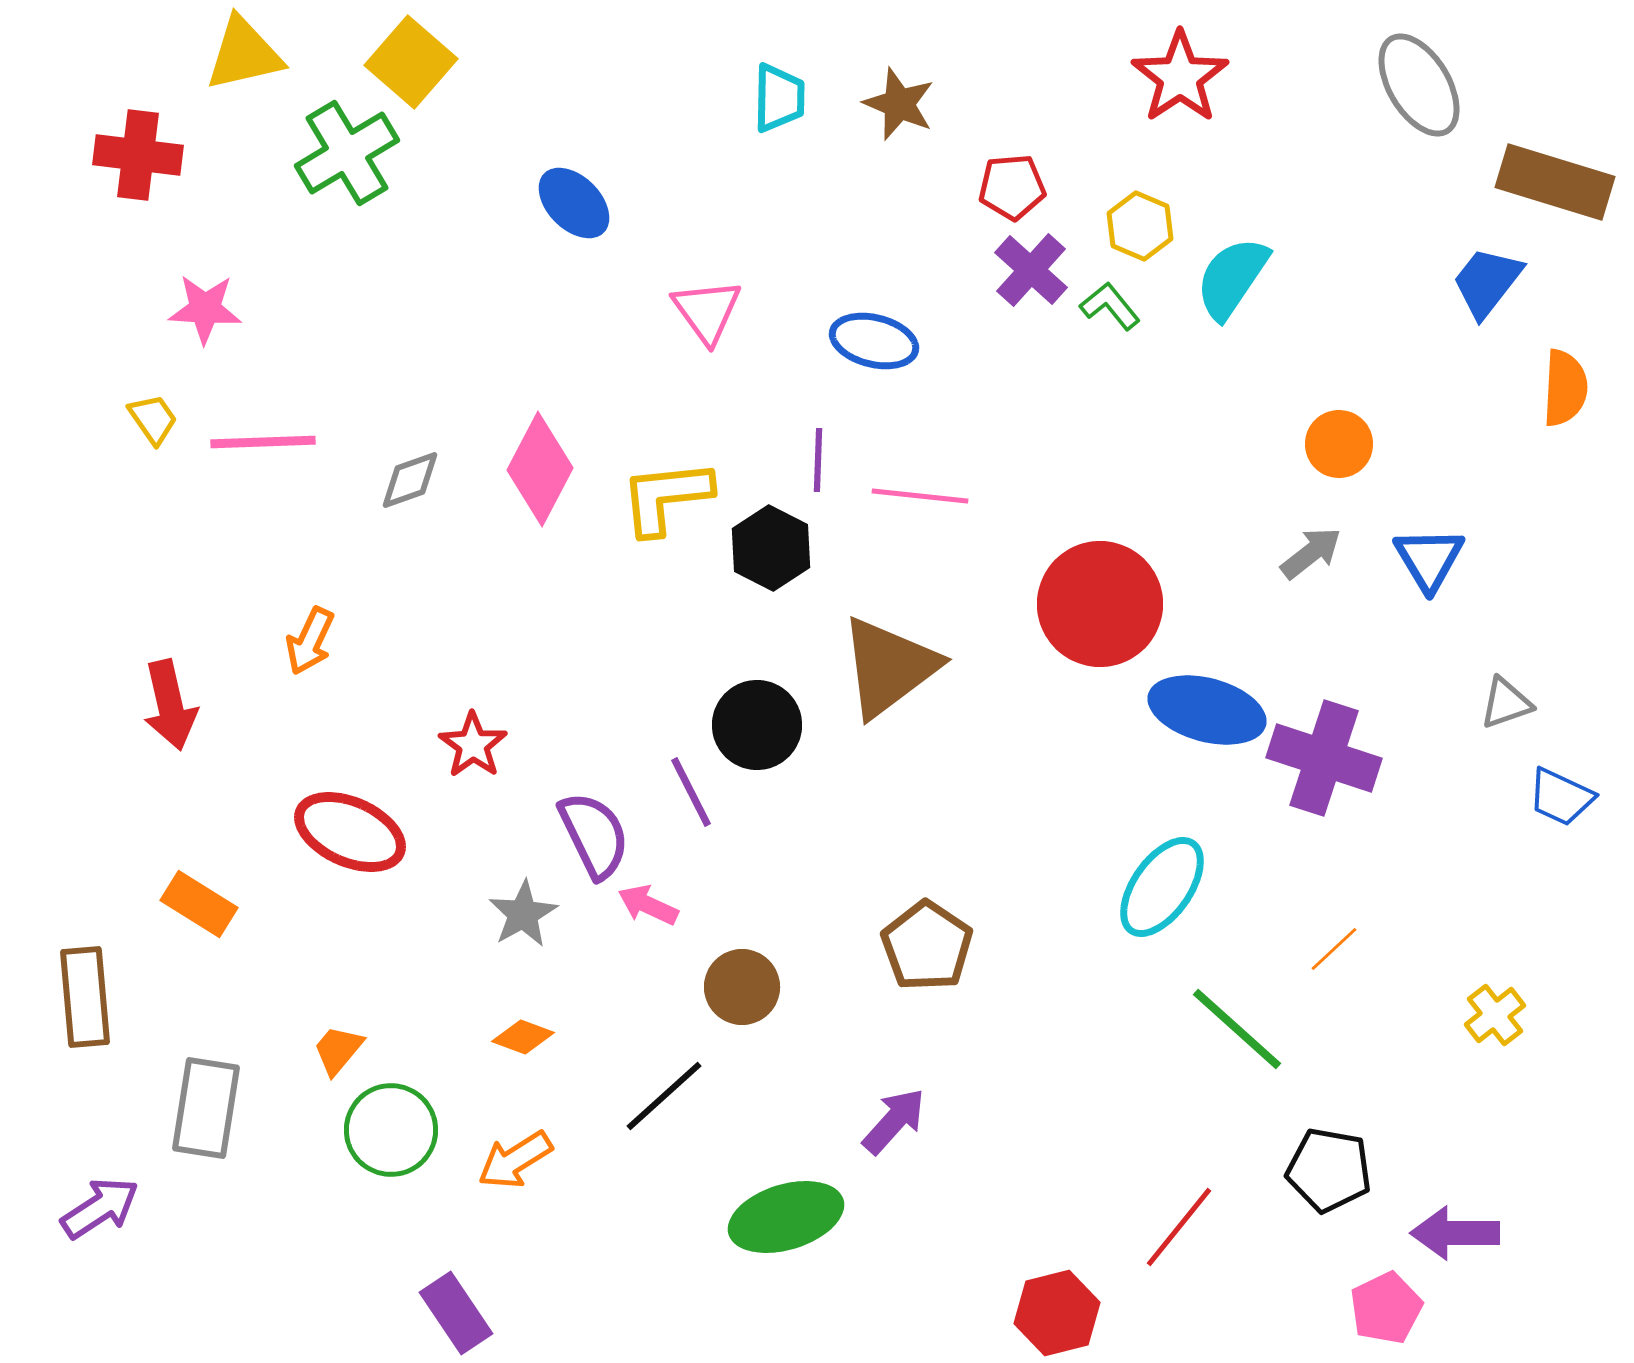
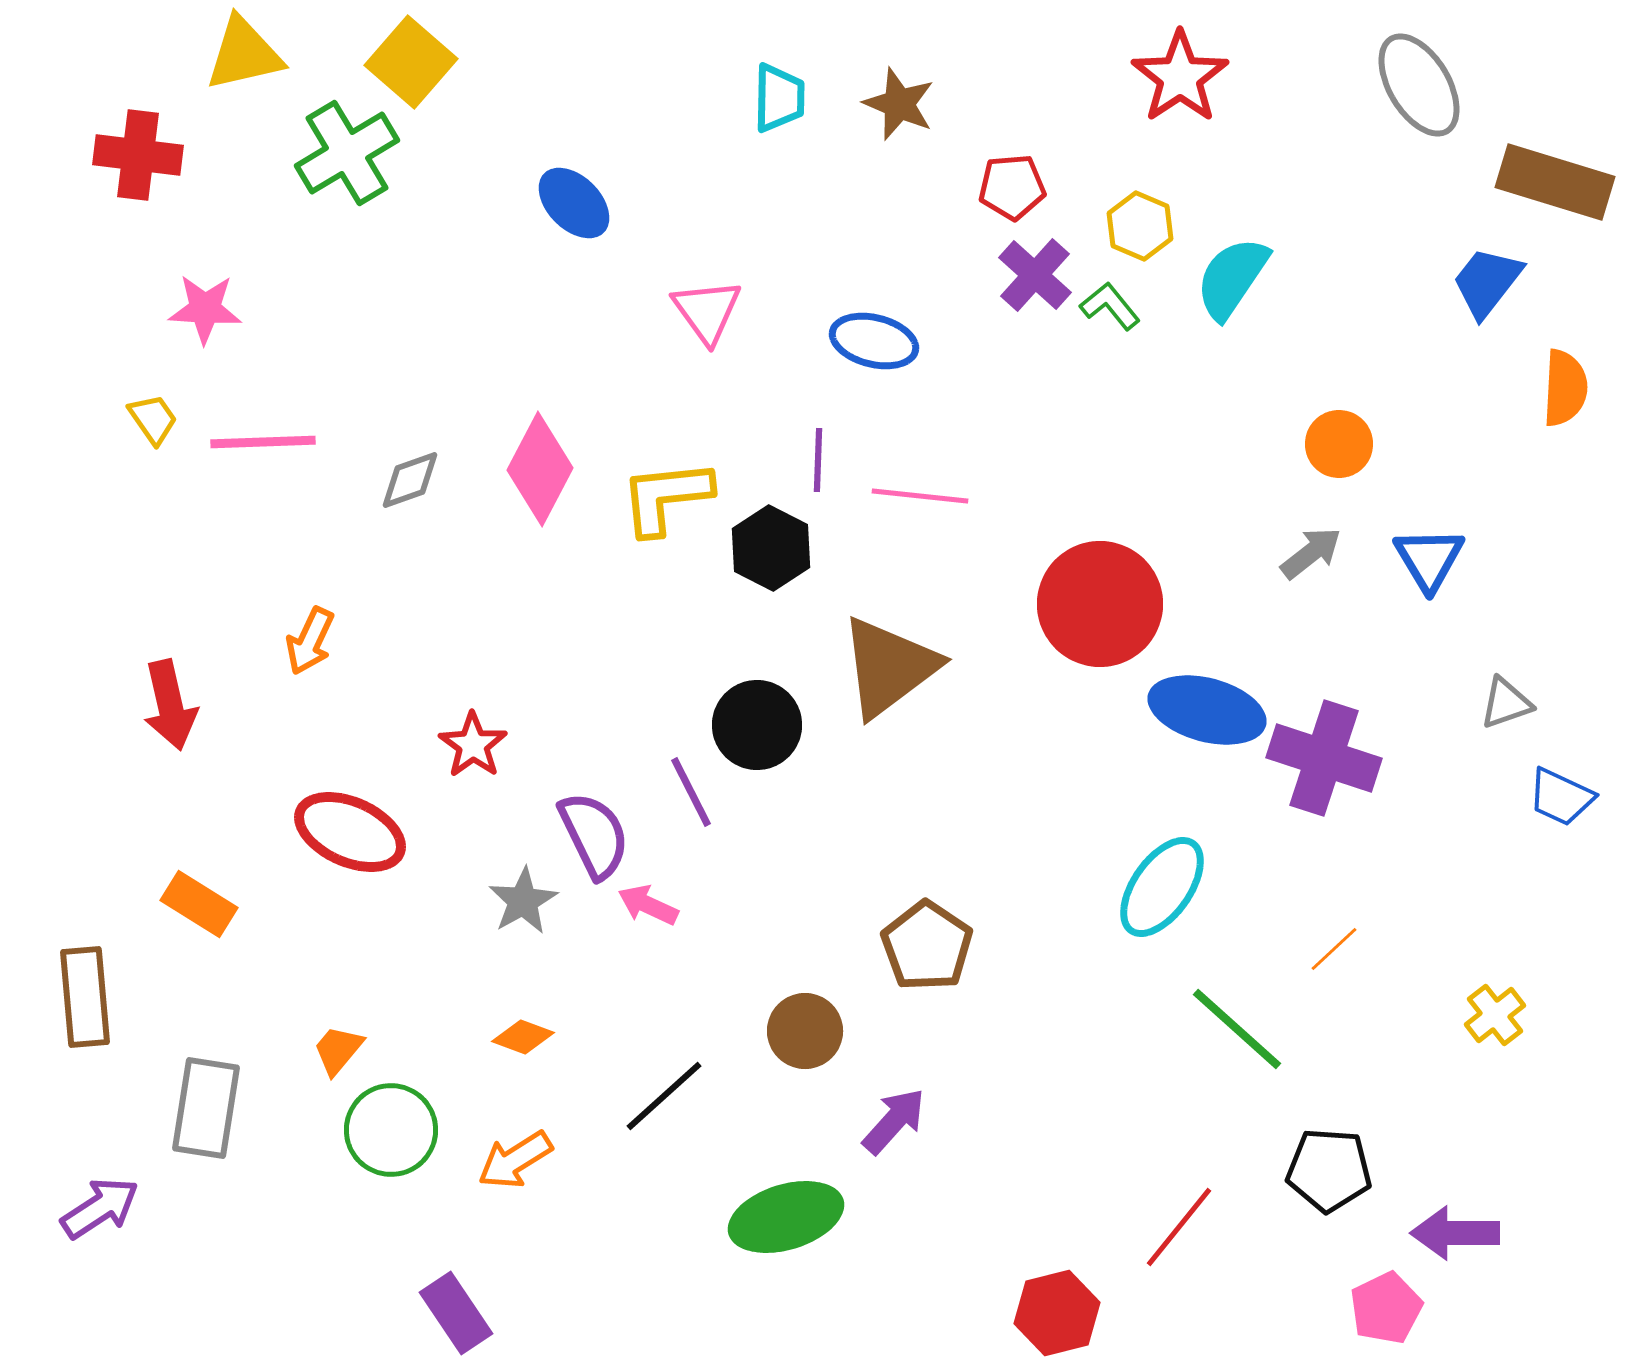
purple cross at (1031, 270): moved 4 px right, 5 px down
gray star at (523, 914): moved 13 px up
brown circle at (742, 987): moved 63 px right, 44 px down
black pentagon at (1329, 1170): rotated 6 degrees counterclockwise
